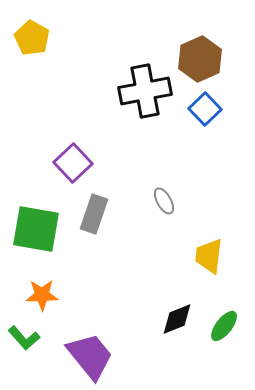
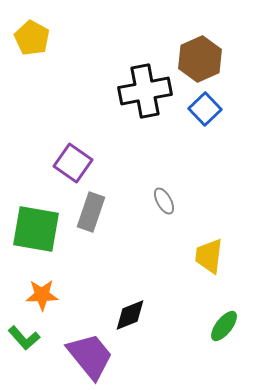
purple square: rotated 12 degrees counterclockwise
gray rectangle: moved 3 px left, 2 px up
black diamond: moved 47 px left, 4 px up
